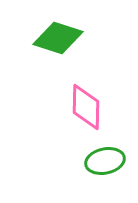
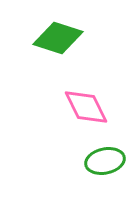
pink diamond: rotated 27 degrees counterclockwise
